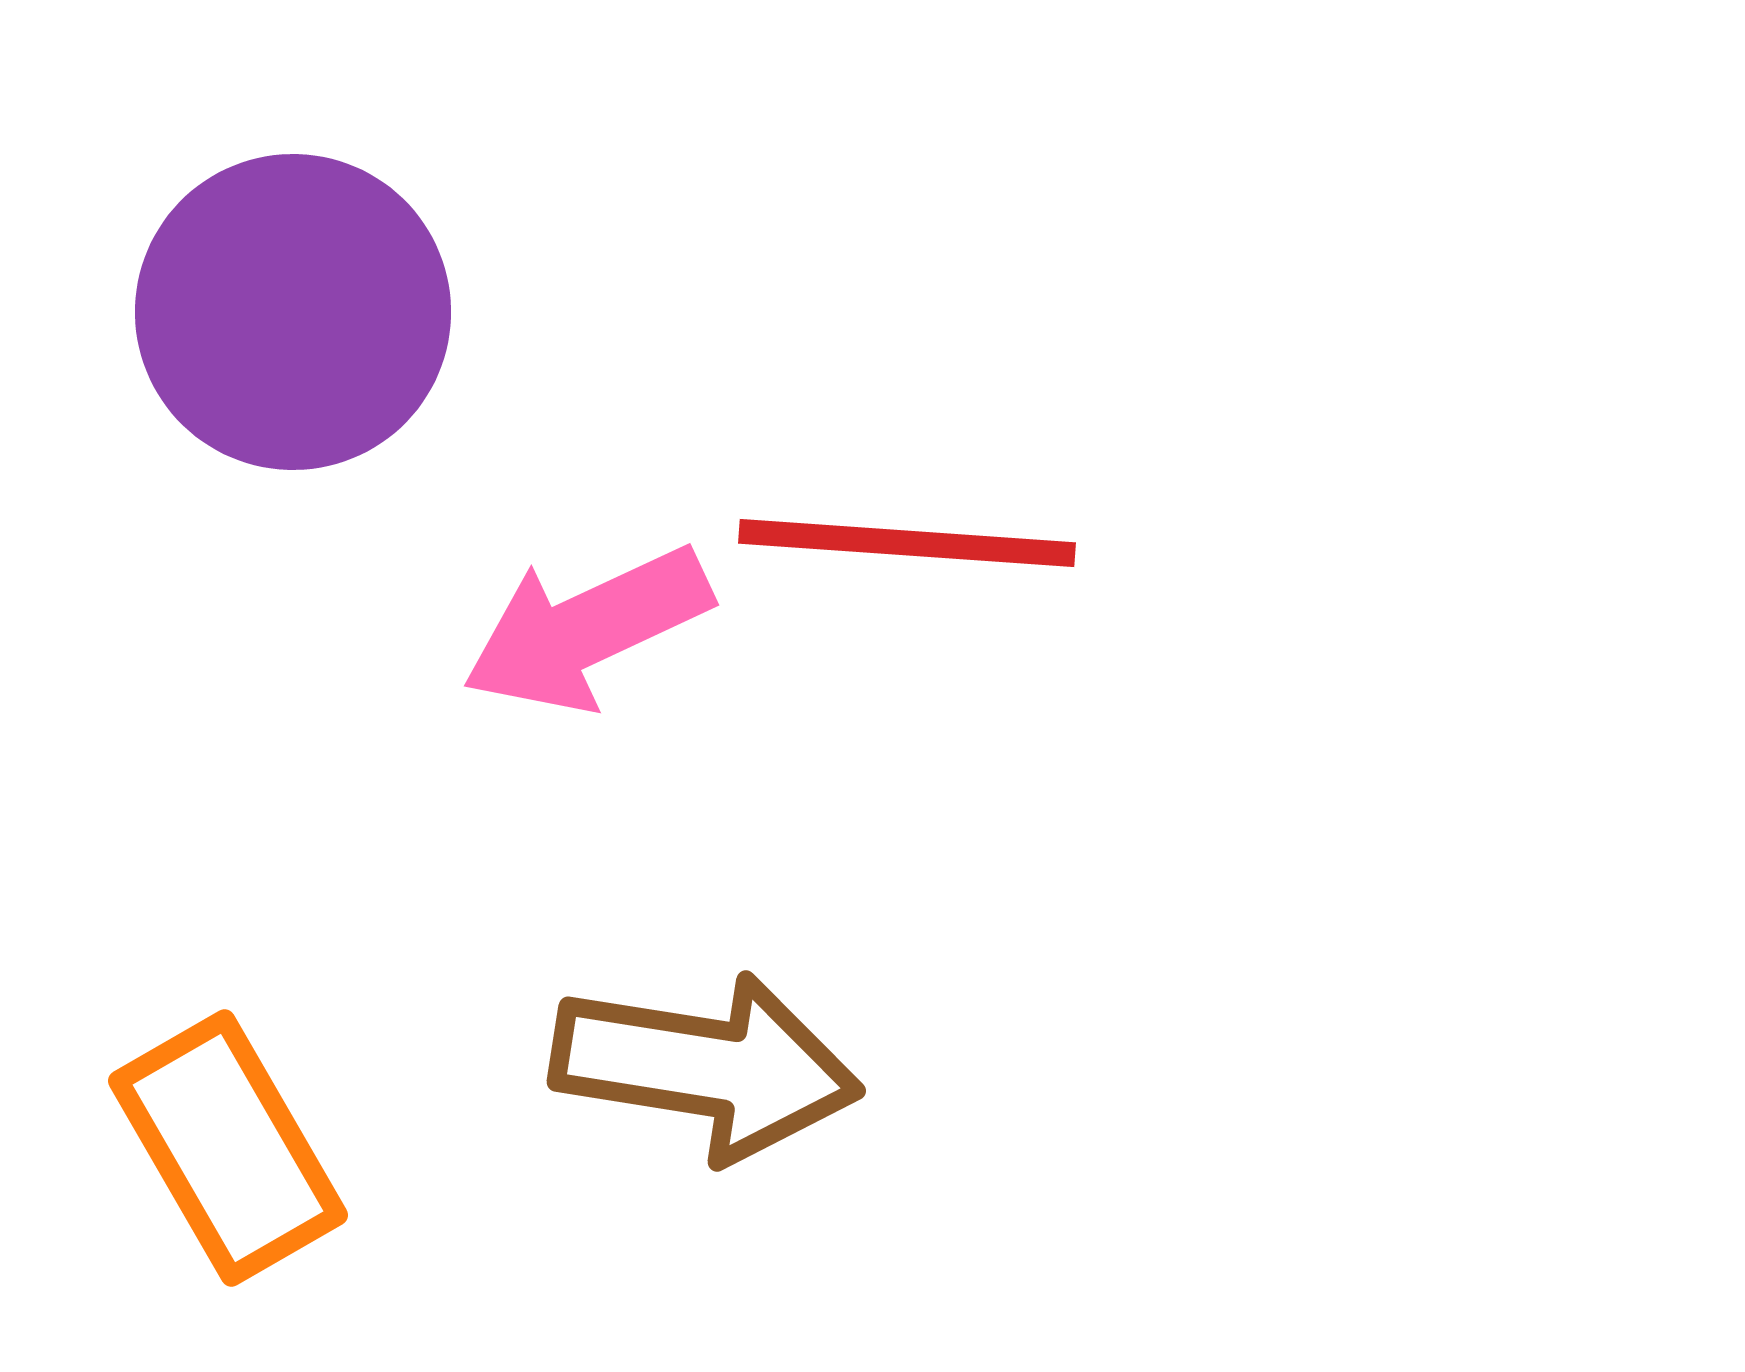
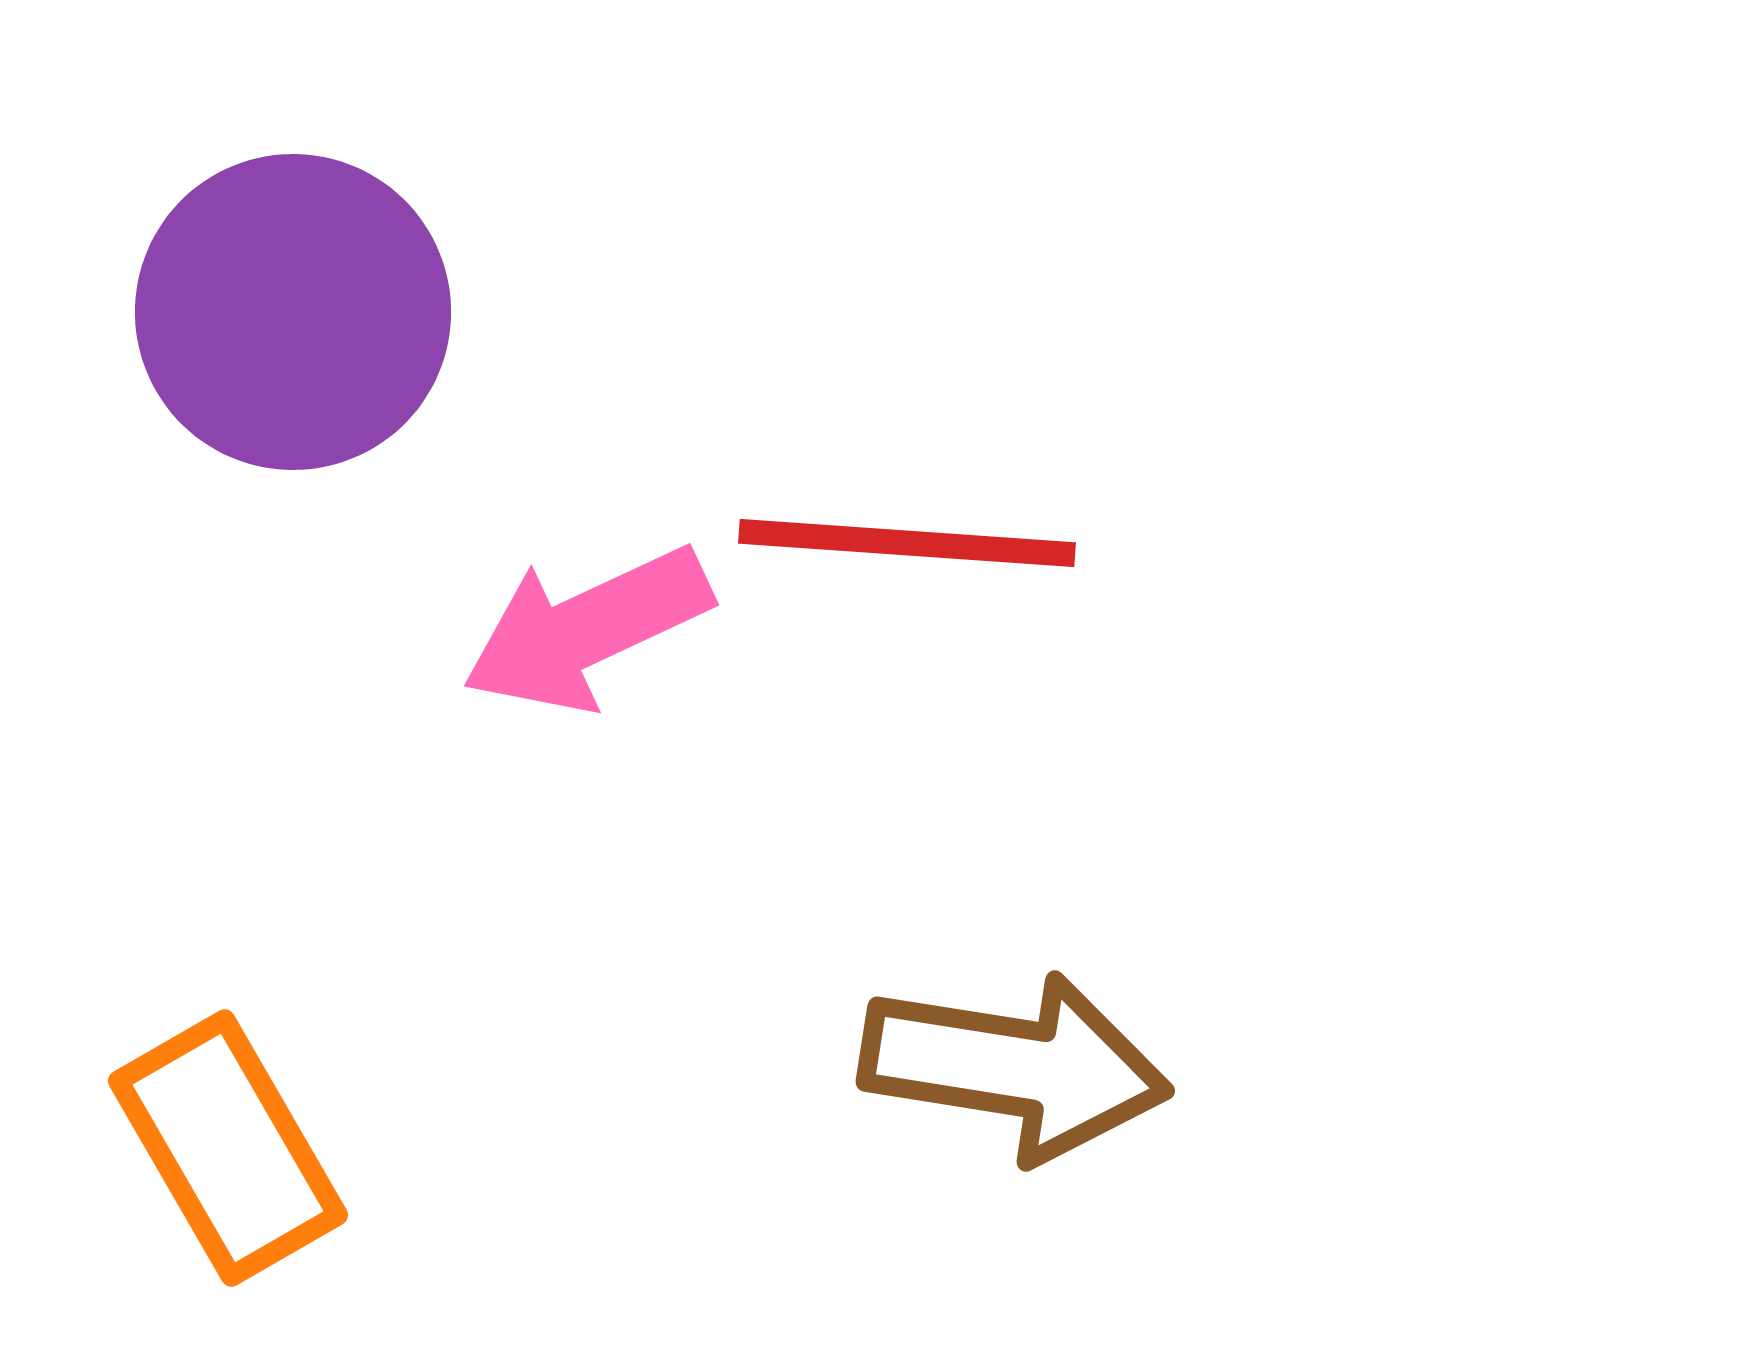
brown arrow: moved 309 px right
